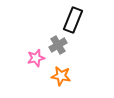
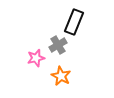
black rectangle: moved 1 px right, 2 px down
orange star: rotated 18 degrees clockwise
